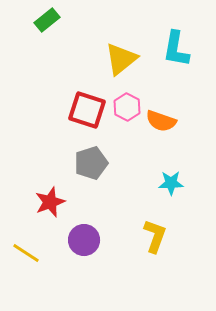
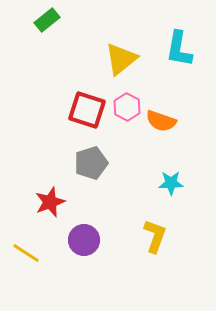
cyan L-shape: moved 3 px right
